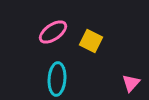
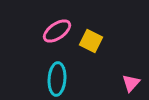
pink ellipse: moved 4 px right, 1 px up
